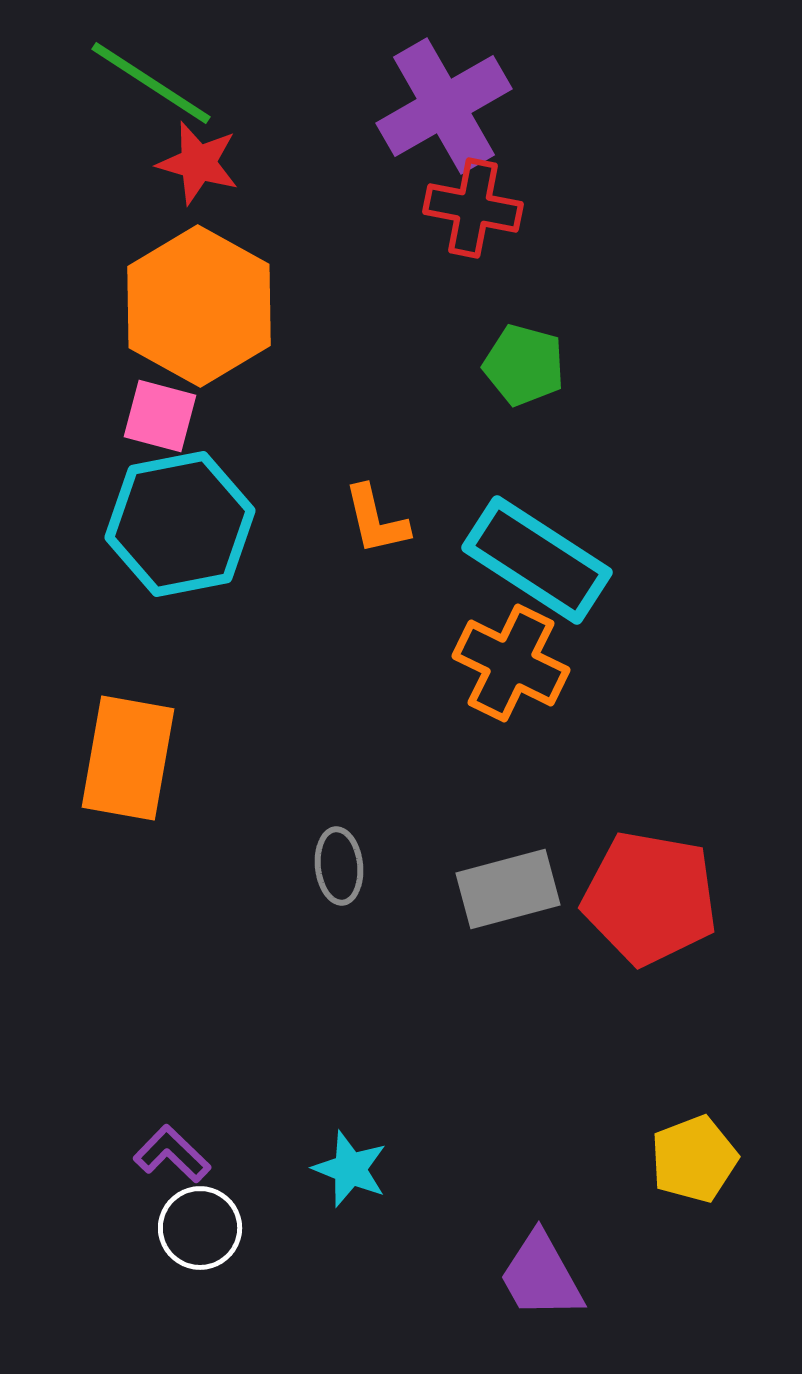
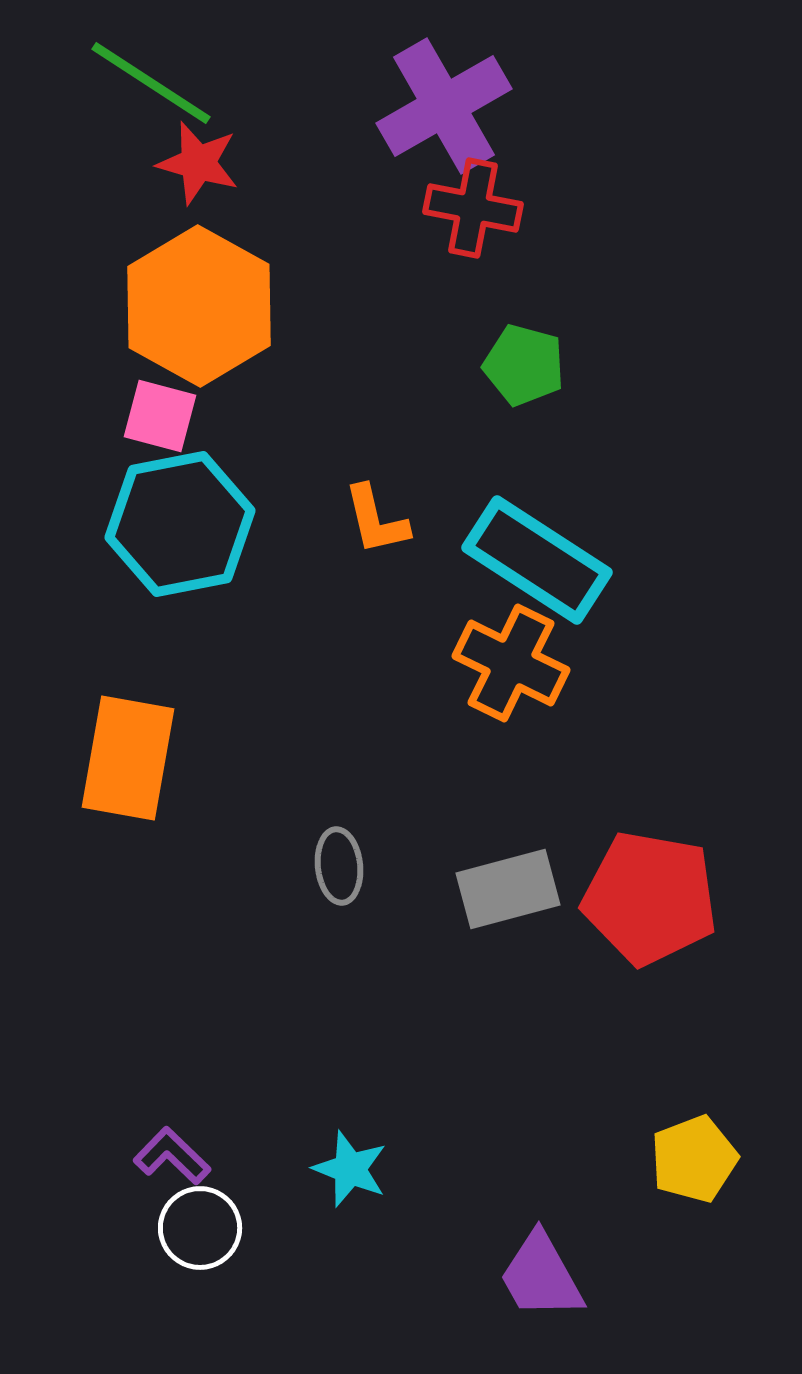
purple L-shape: moved 2 px down
